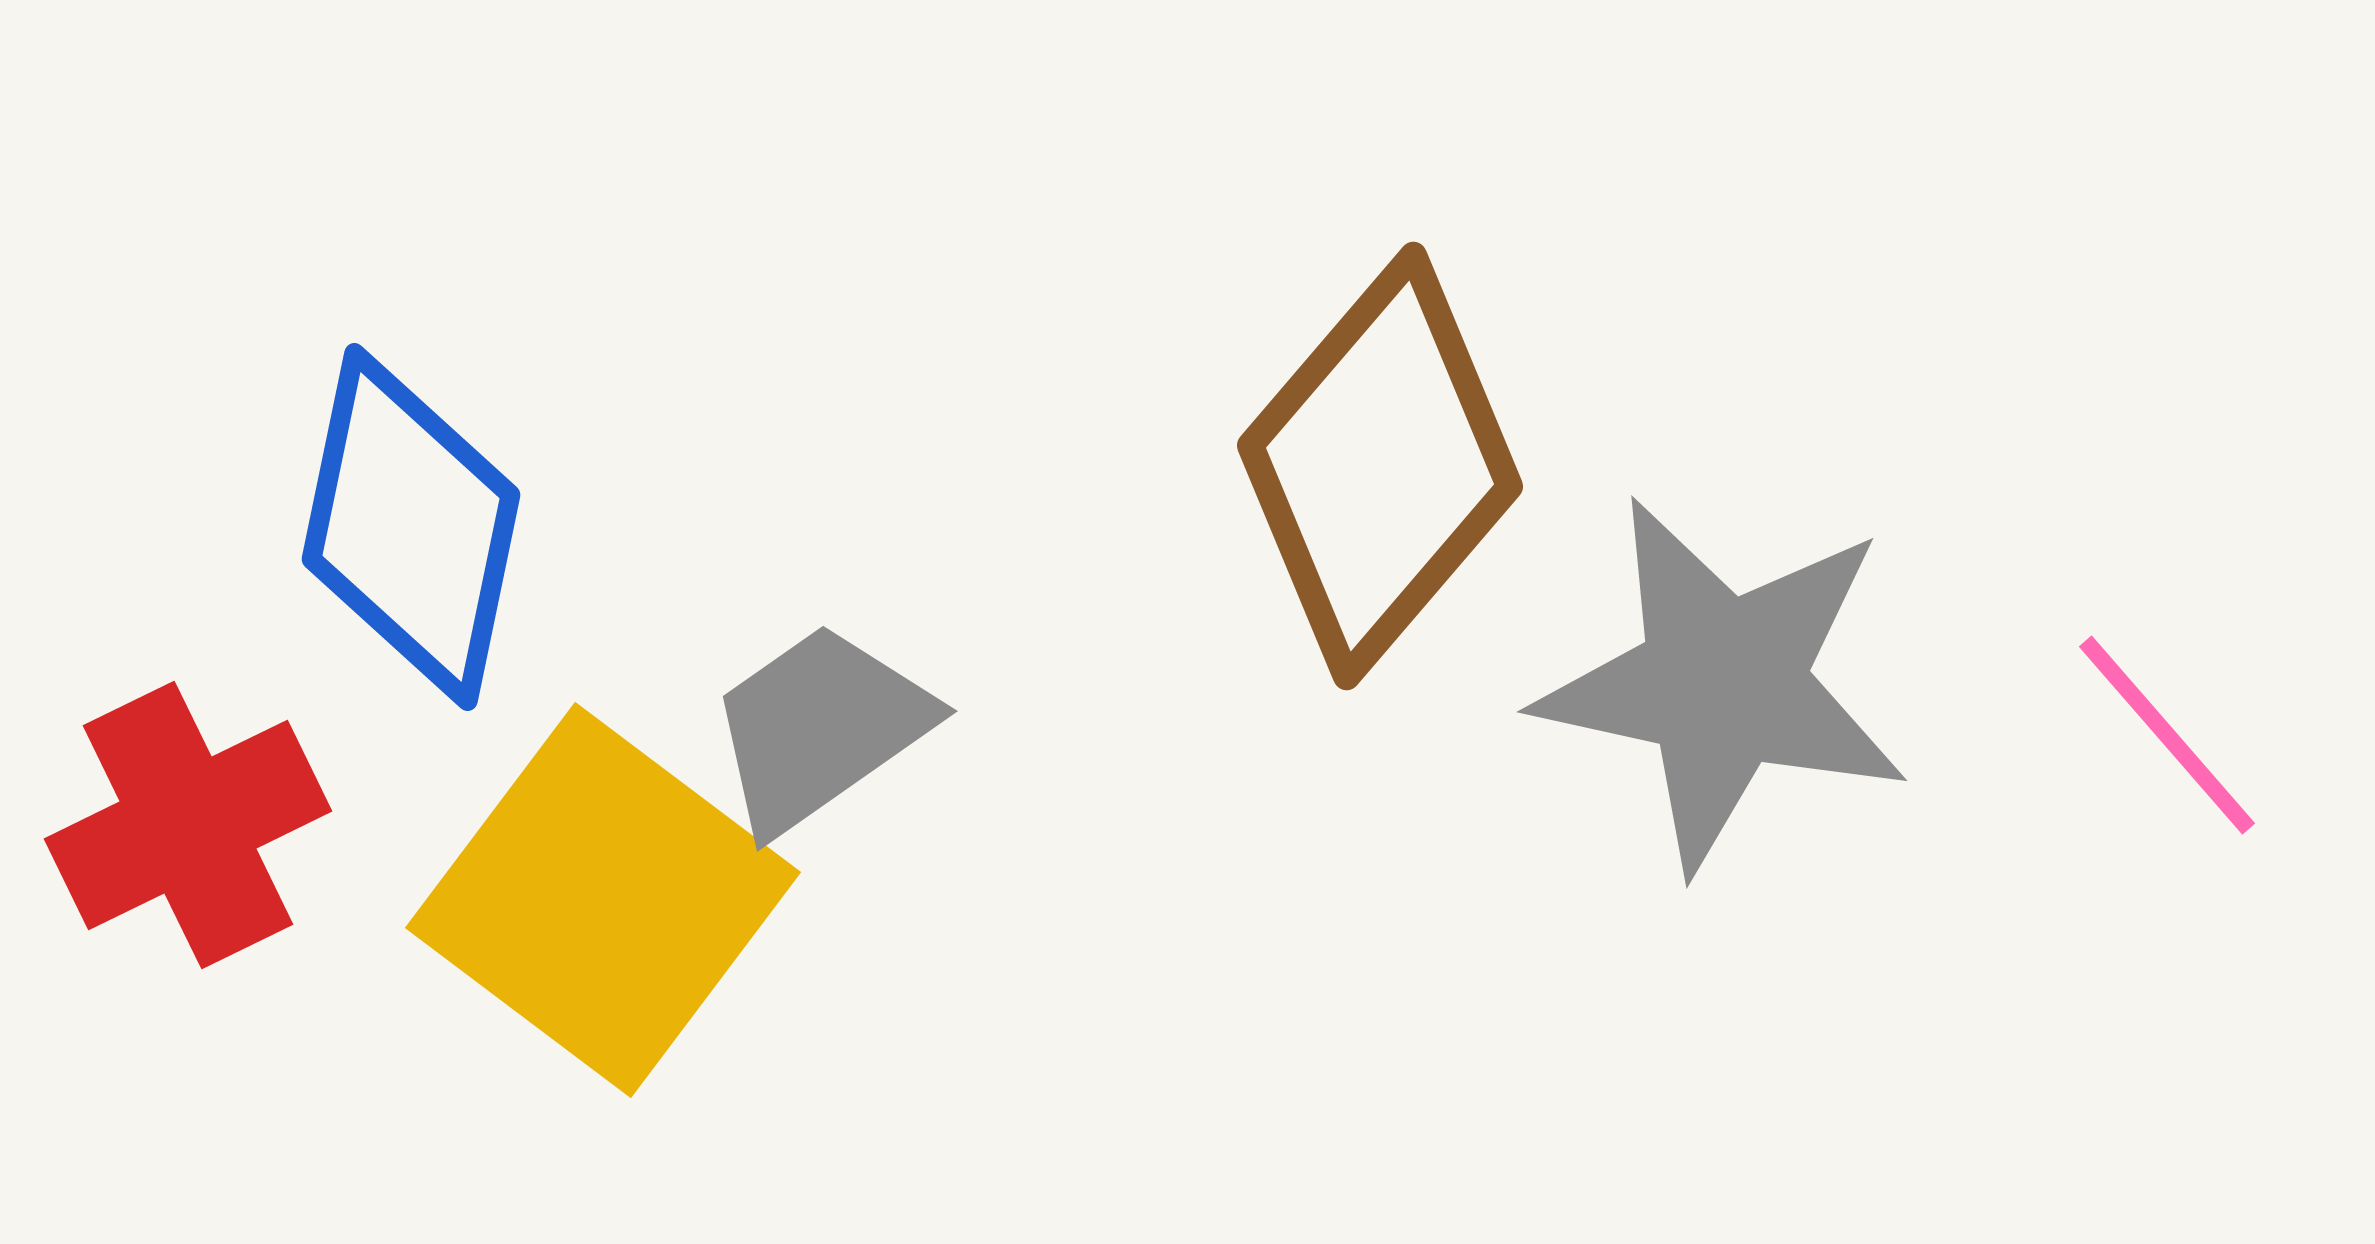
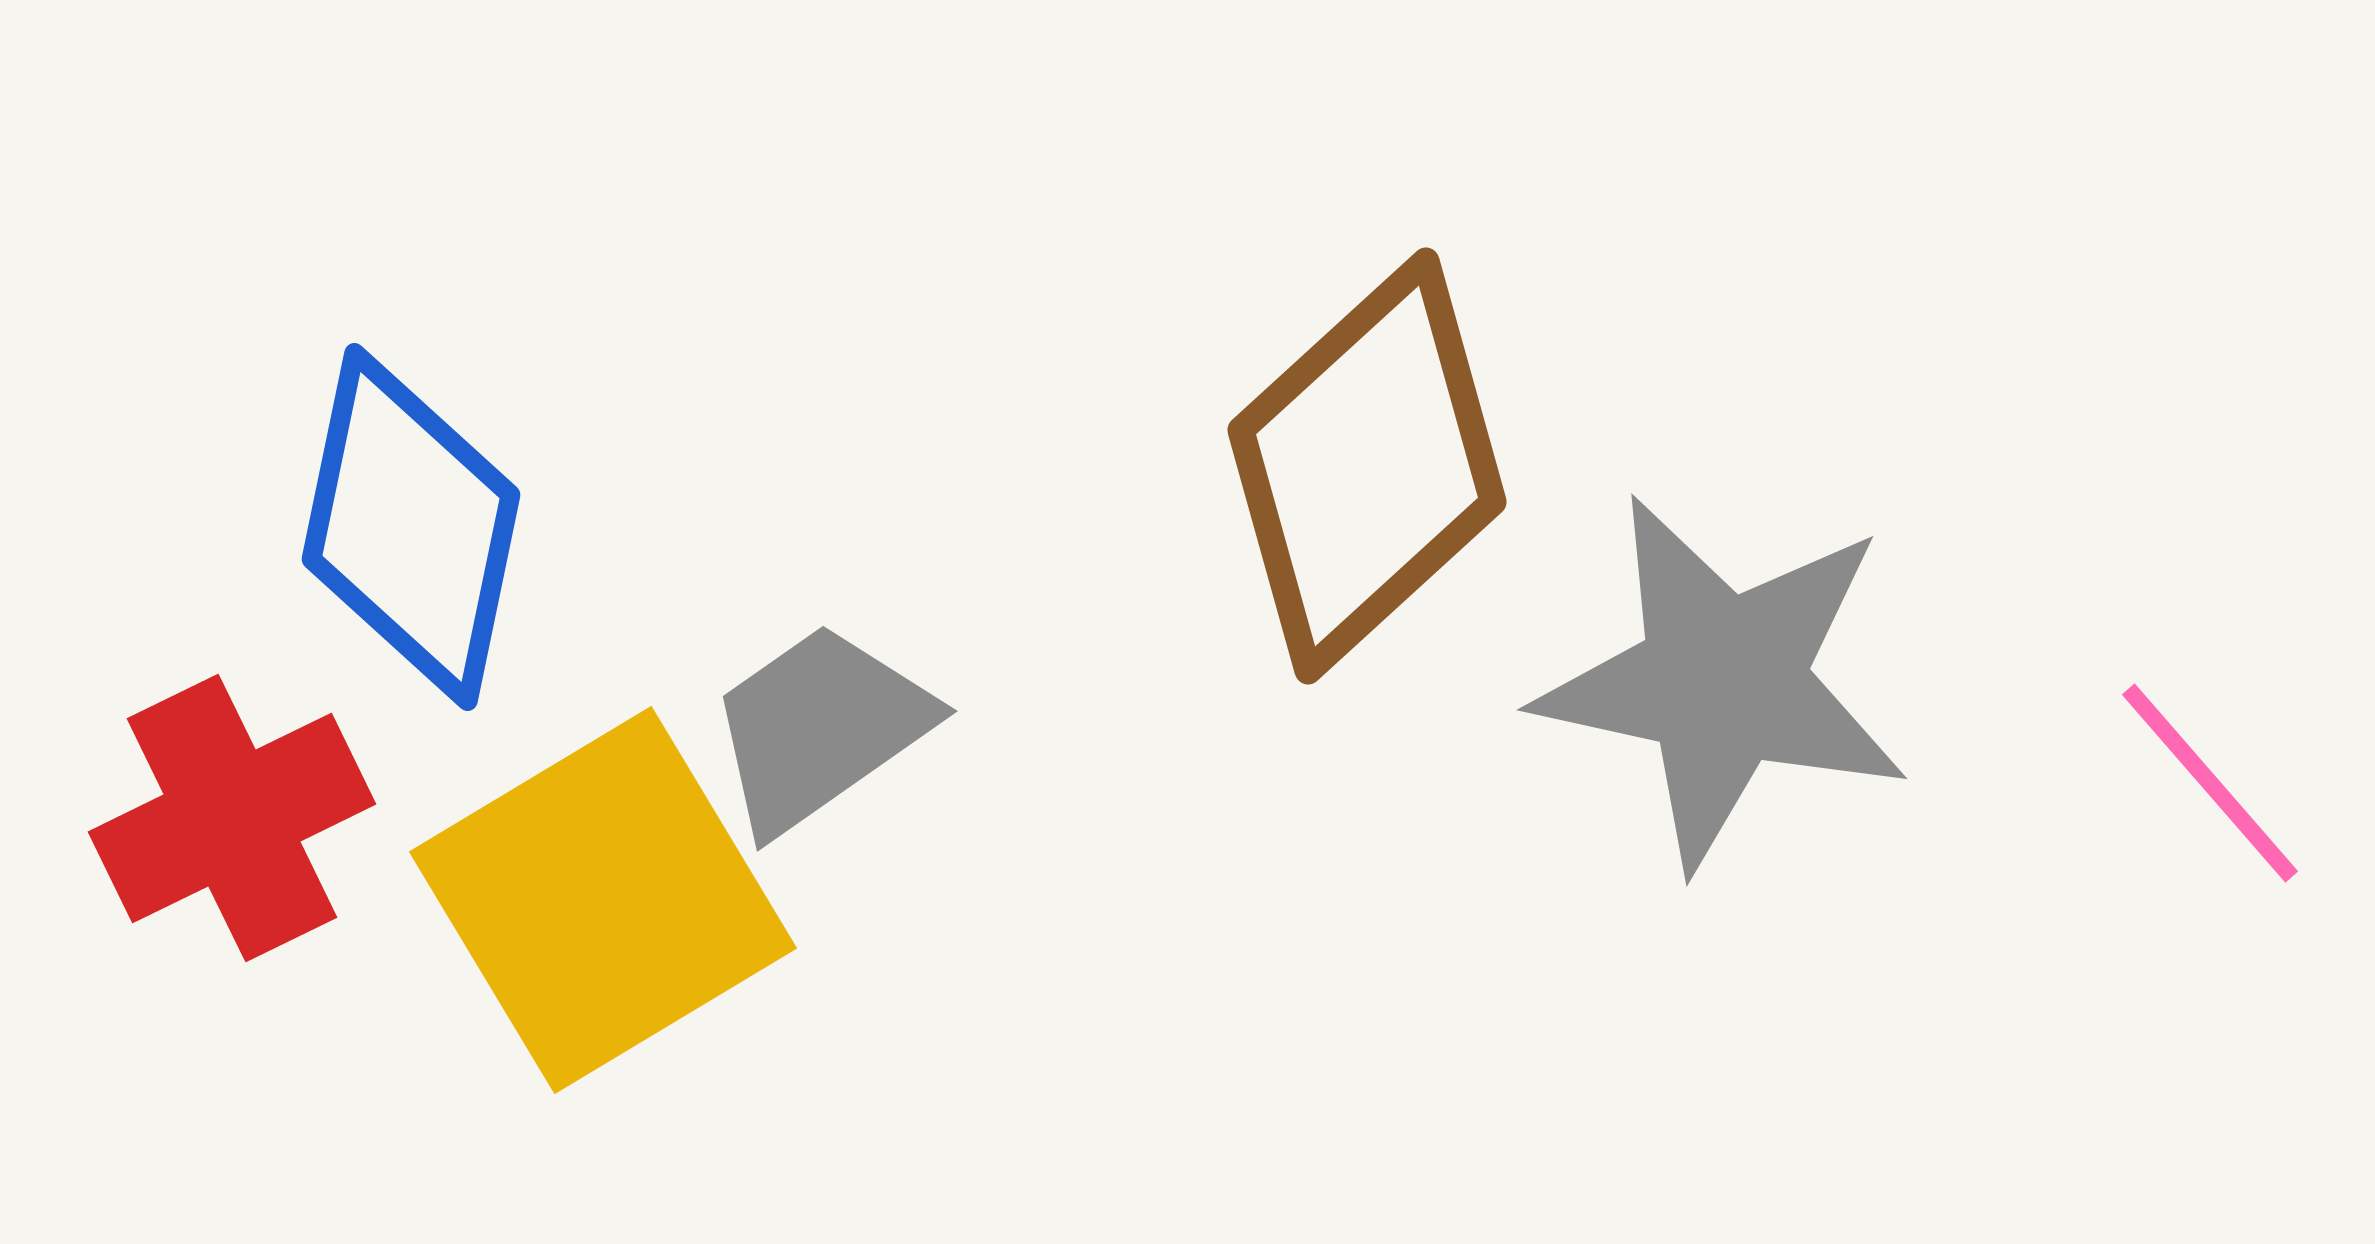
brown diamond: moved 13 px left; rotated 7 degrees clockwise
gray star: moved 2 px up
pink line: moved 43 px right, 48 px down
red cross: moved 44 px right, 7 px up
yellow square: rotated 22 degrees clockwise
